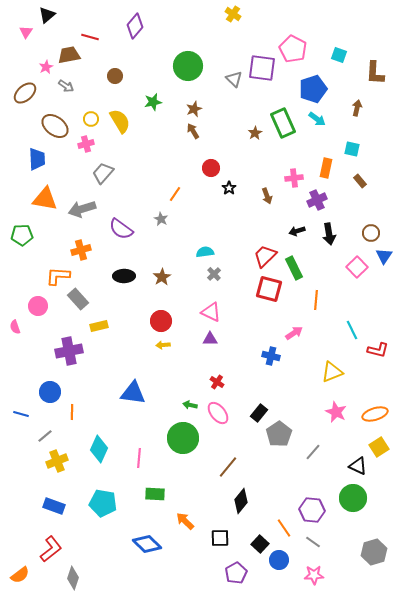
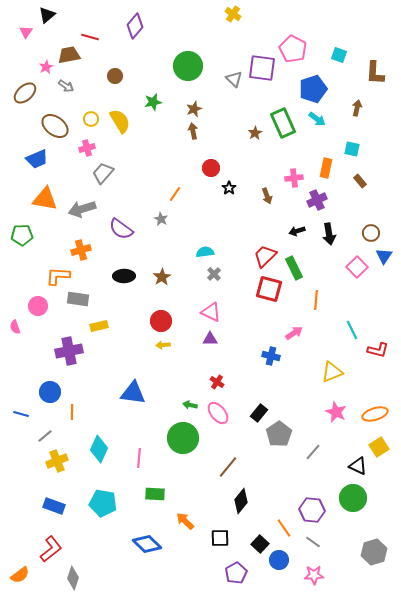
brown arrow at (193, 131): rotated 21 degrees clockwise
pink cross at (86, 144): moved 1 px right, 4 px down
blue trapezoid at (37, 159): rotated 70 degrees clockwise
gray rectangle at (78, 299): rotated 40 degrees counterclockwise
